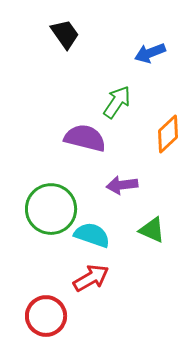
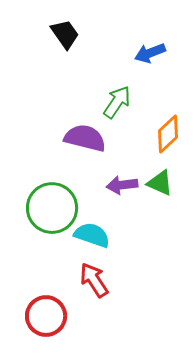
green circle: moved 1 px right, 1 px up
green triangle: moved 8 px right, 47 px up
red arrow: moved 3 px right, 2 px down; rotated 93 degrees counterclockwise
